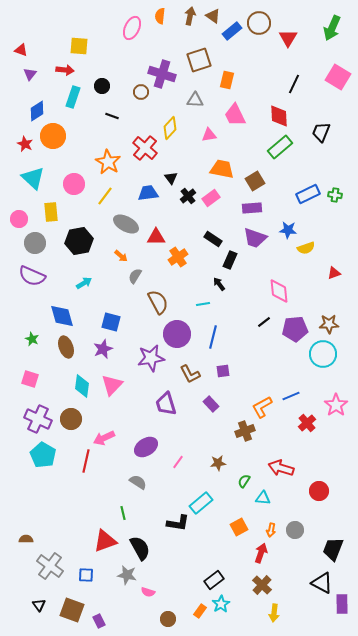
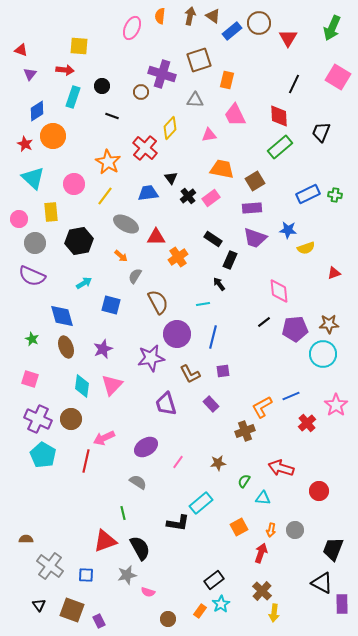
blue square at (111, 322): moved 17 px up
gray star at (127, 575): rotated 24 degrees counterclockwise
brown cross at (262, 585): moved 6 px down
